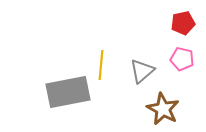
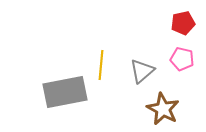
gray rectangle: moved 3 px left
